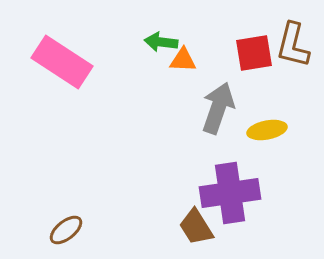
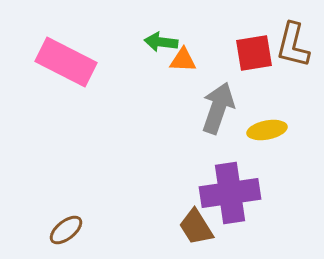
pink rectangle: moved 4 px right; rotated 6 degrees counterclockwise
